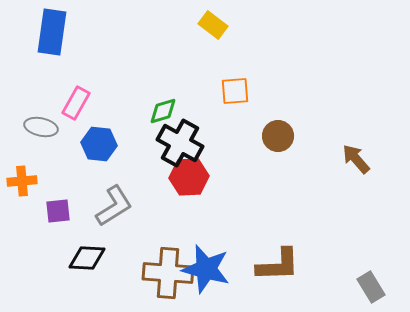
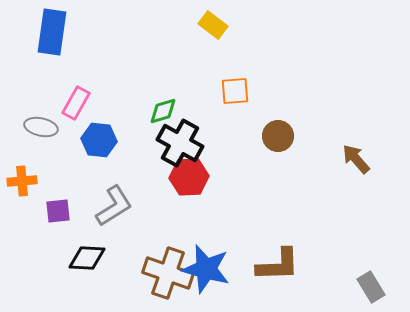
blue hexagon: moved 4 px up
brown cross: rotated 15 degrees clockwise
